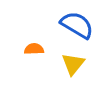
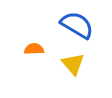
yellow triangle: rotated 20 degrees counterclockwise
